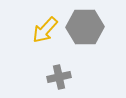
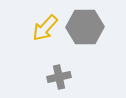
yellow arrow: moved 2 px up
